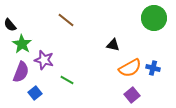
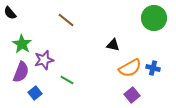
black semicircle: moved 12 px up
purple star: rotated 30 degrees counterclockwise
